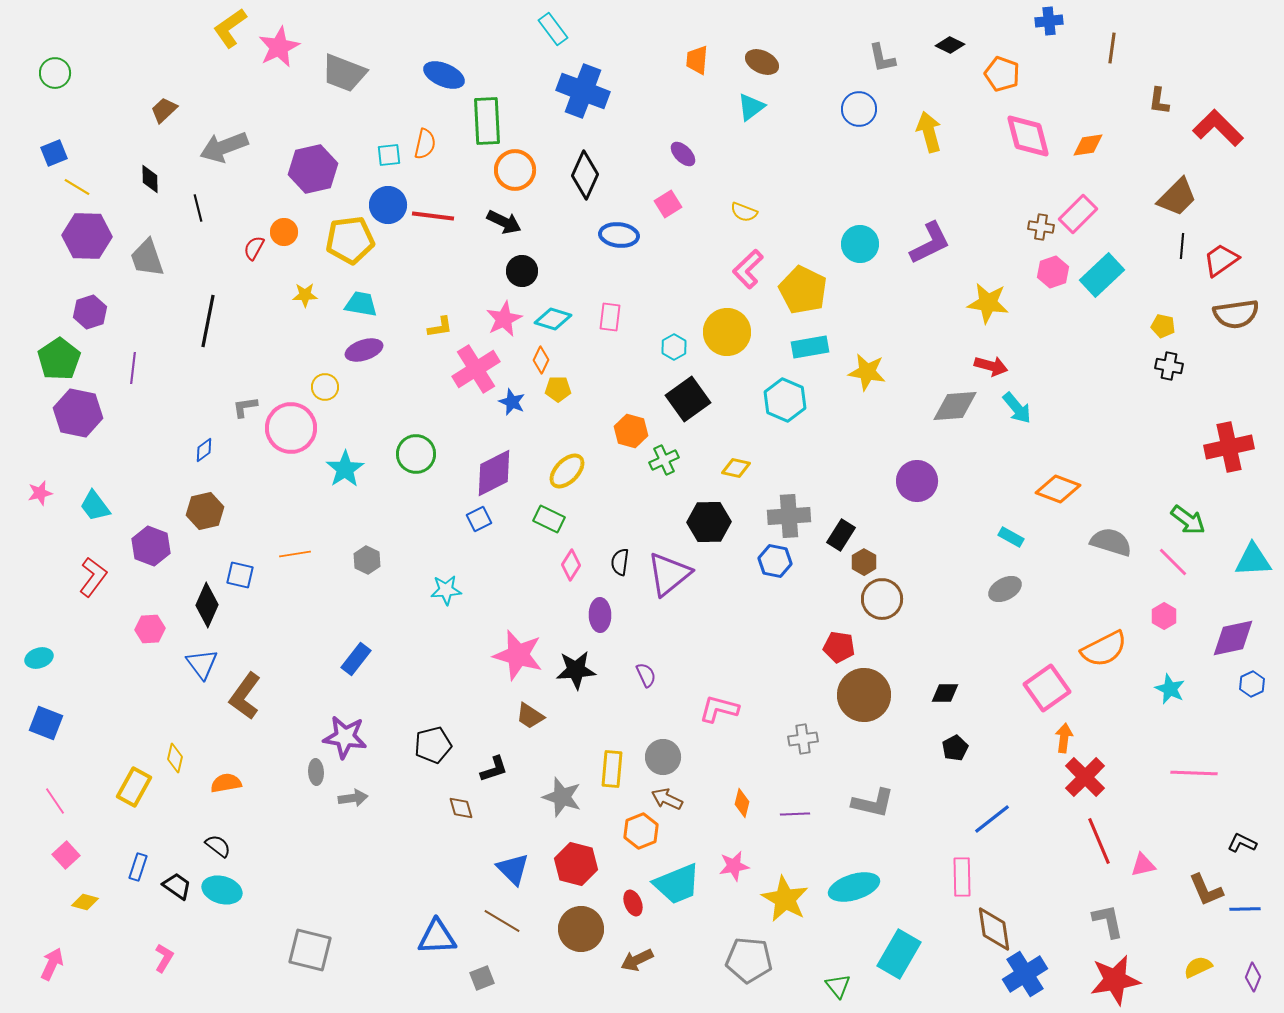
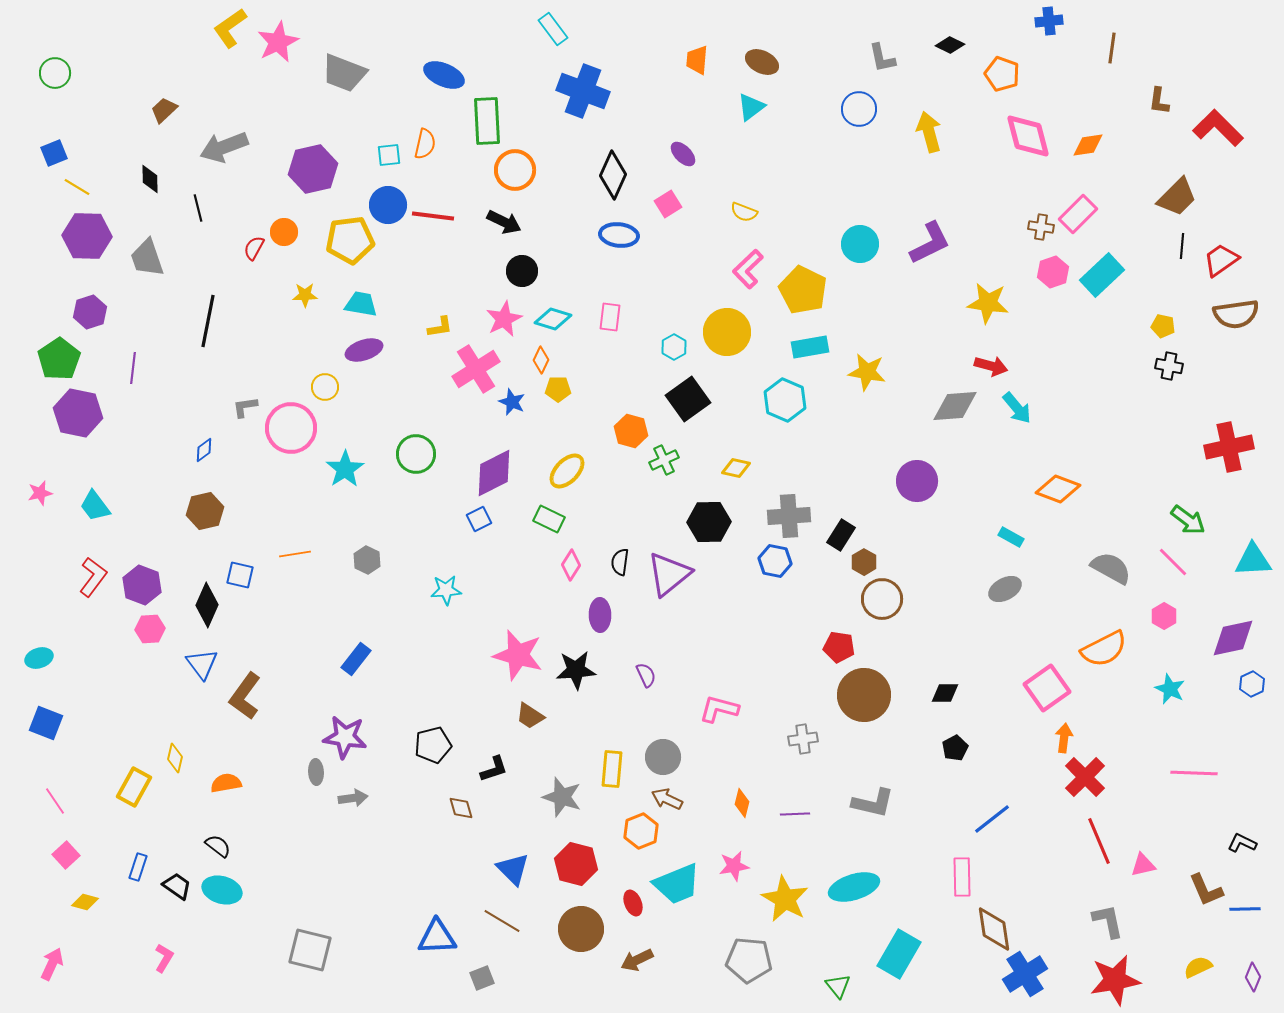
pink star at (279, 47): moved 1 px left, 5 px up
black diamond at (585, 175): moved 28 px right
gray semicircle at (1111, 542): moved 26 px down; rotated 12 degrees clockwise
purple hexagon at (151, 546): moved 9 px left, 39 px down
